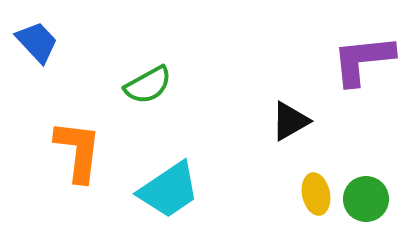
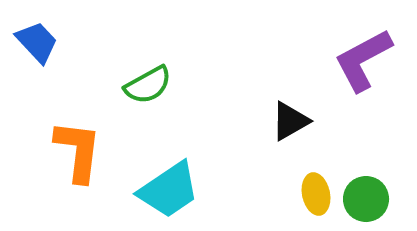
purple L-shape: rotated 22 degrees counterclockwise
